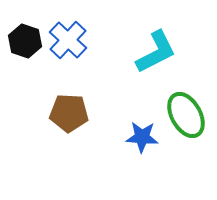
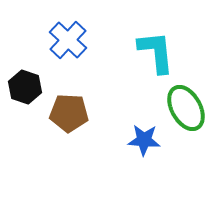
black hexagon: moved 46 px down
cyan L-shape: rotated 69 degrees counterclockwise
green ellipse: moved 7 px up
blue star: moved 2 px right, 3 px down
